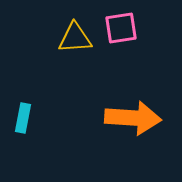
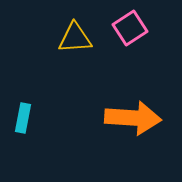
pink square: moved 9 px right; rotated 24 degrees counterclockwise
